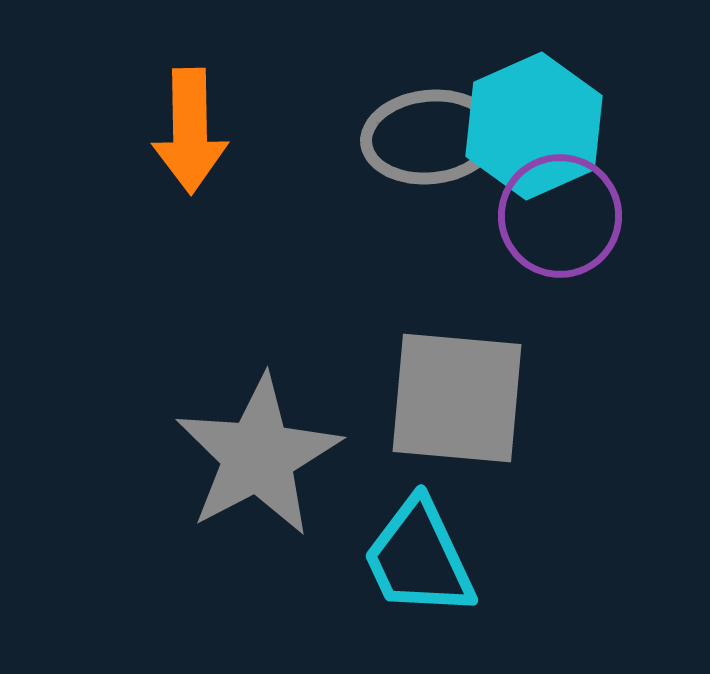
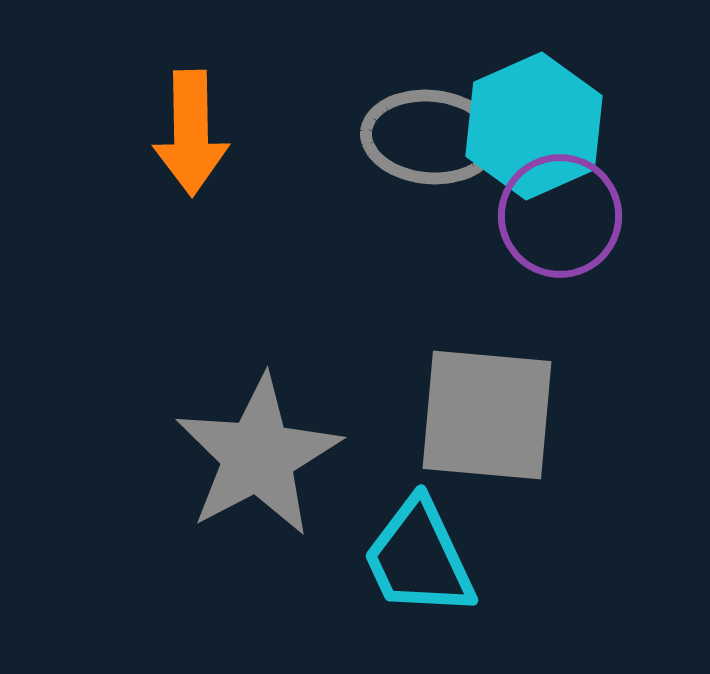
orange arrow: moved 1 px right, 2 px down
gray ellipse: rotated 11 degrees clockwise
gray square: moved 30 px right, 17 px down
